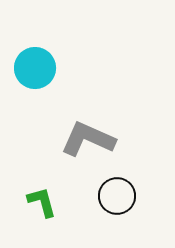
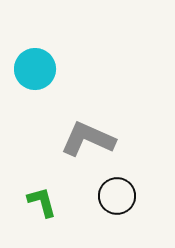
cyan circle: moved 1 px down
